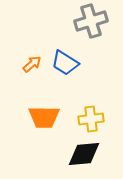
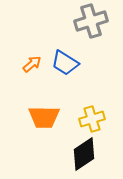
yellow cross: moved 1 px right; rotated 10 degrees counterclockwise
black diamond: rotated 28 degrees counterclockwise
